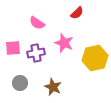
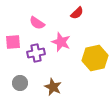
pink star: moved 3 px left, 1 px up
pink square: moved 6 px up
